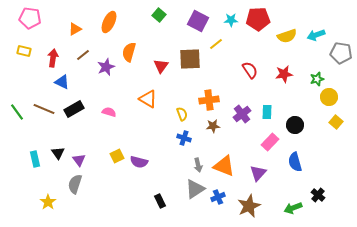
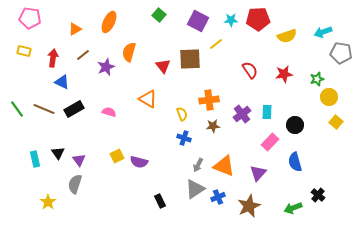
cyan arrow at (316, 35): moved 7 px right, 3 px up
red triangle at (161, 66): moved 2 px right; rotated 14 degrees counterclockwise
green line at (17, 112): moved 3 px up
gray arrow at (198, 165): rotated 40 degrees clockwise
